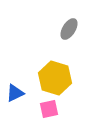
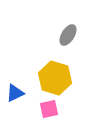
gray ellipse: moved 1 px left, 6 px down
